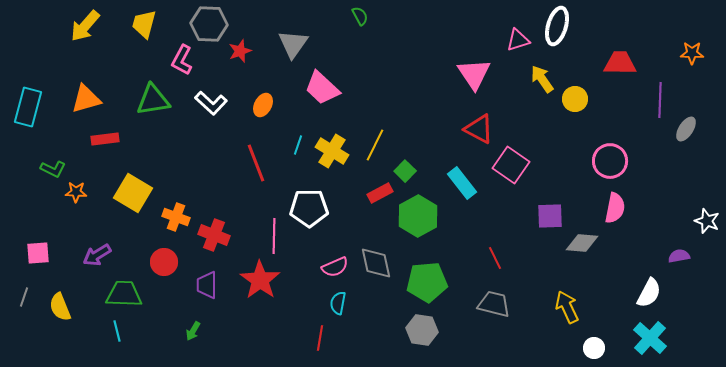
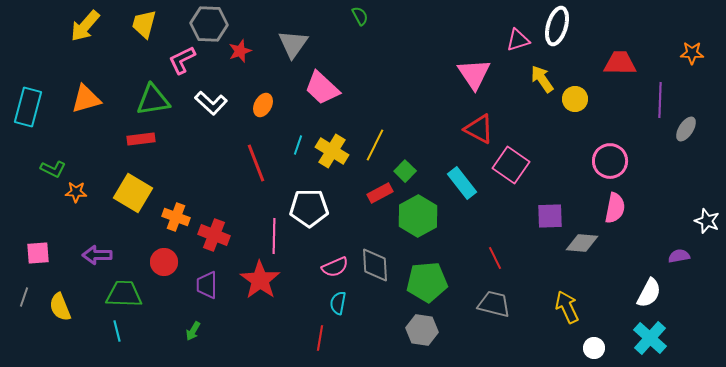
pink L-shape at (182, 60): rotated 36 degrees clockwise
red rectangle at (105, 139): moved 36 px right
purple arrow at (97, 255): rotated 32 degrees clockwise
gray diamond at (376, 263): moved 1 px left, 2 px down; rotated 9 degrees clockwise
